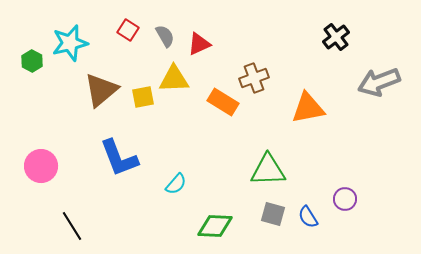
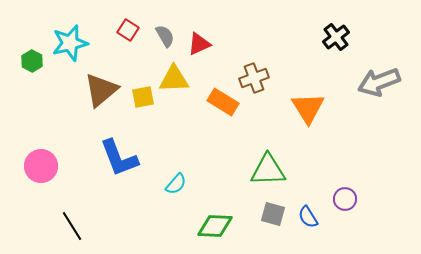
orange triangle: rotated 51 degrees counterclockwise
